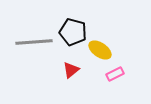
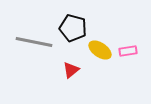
black pentagon: moved 4 px up
gray line: rotated 15 degrees clockwise
pink rectangle: moved 13 px right, 23 px up; rotated 18 degrees clockwise
